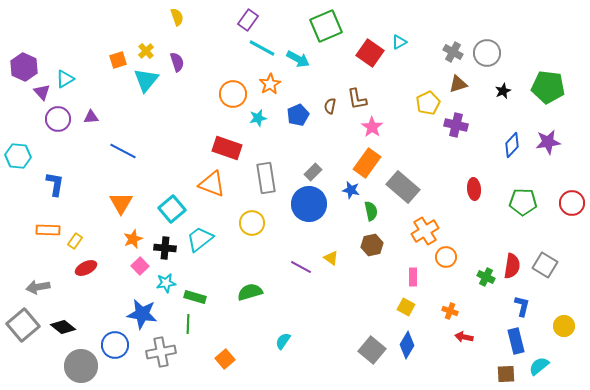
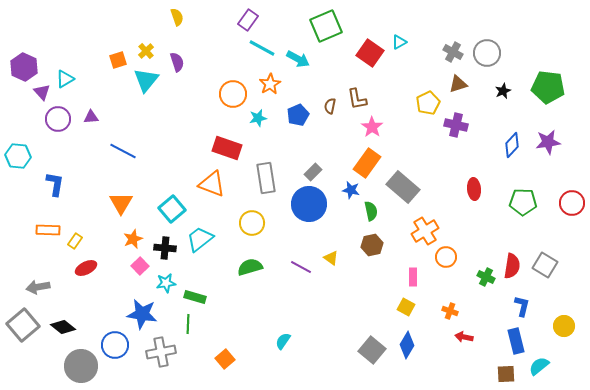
green semicircle at (250, 292): moved 25 px up
